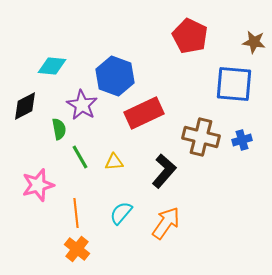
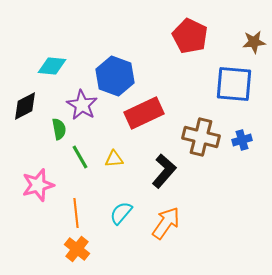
brown star: rotated 15 degrees counterclockwise
yellow triangle: moved 3 px up
